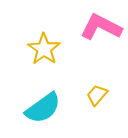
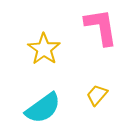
pink L-shape: rotated 54 degrees clockwise
